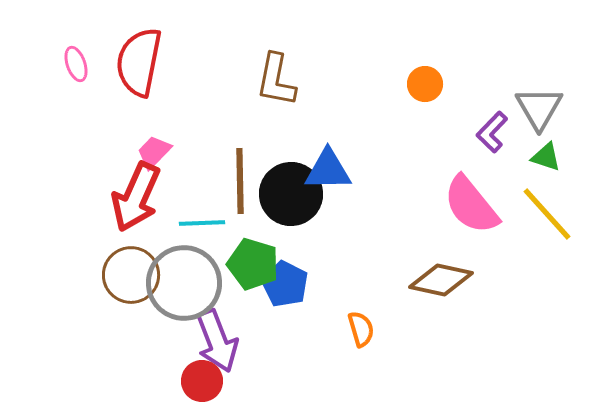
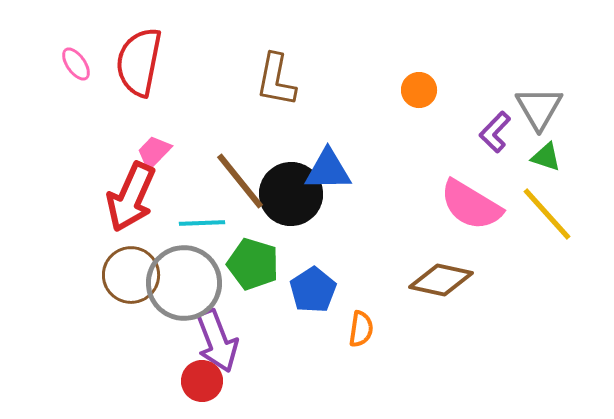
pink ellipse: rotated 16 degrees counterclockwise
orange circle: moved 6 px left, 6 px down
purple L-shape: moved 3 px right
brown line: rotated 38 degrees counterclockwise
red arrow: moved 5 px left
pink semicircle: rotated 20 degrees counterclockwise
blue pentagon: moved 28 px right, 6 px down; rotated 12 degrees clockwise
orange semicircle: rotated 24 degrees clockwise
